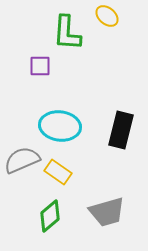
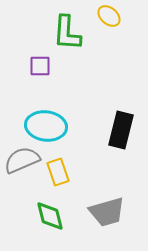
yellow ellipse: moved 2 px right
cyan ellipse: moved 14 px left
yellow rectangle: rotated 36 degrees clockwise
green diamond: rotated 64 degrees counterclockwise
